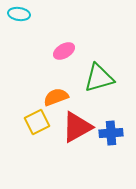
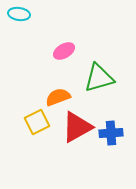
orange semicircle: moved 2 px right
